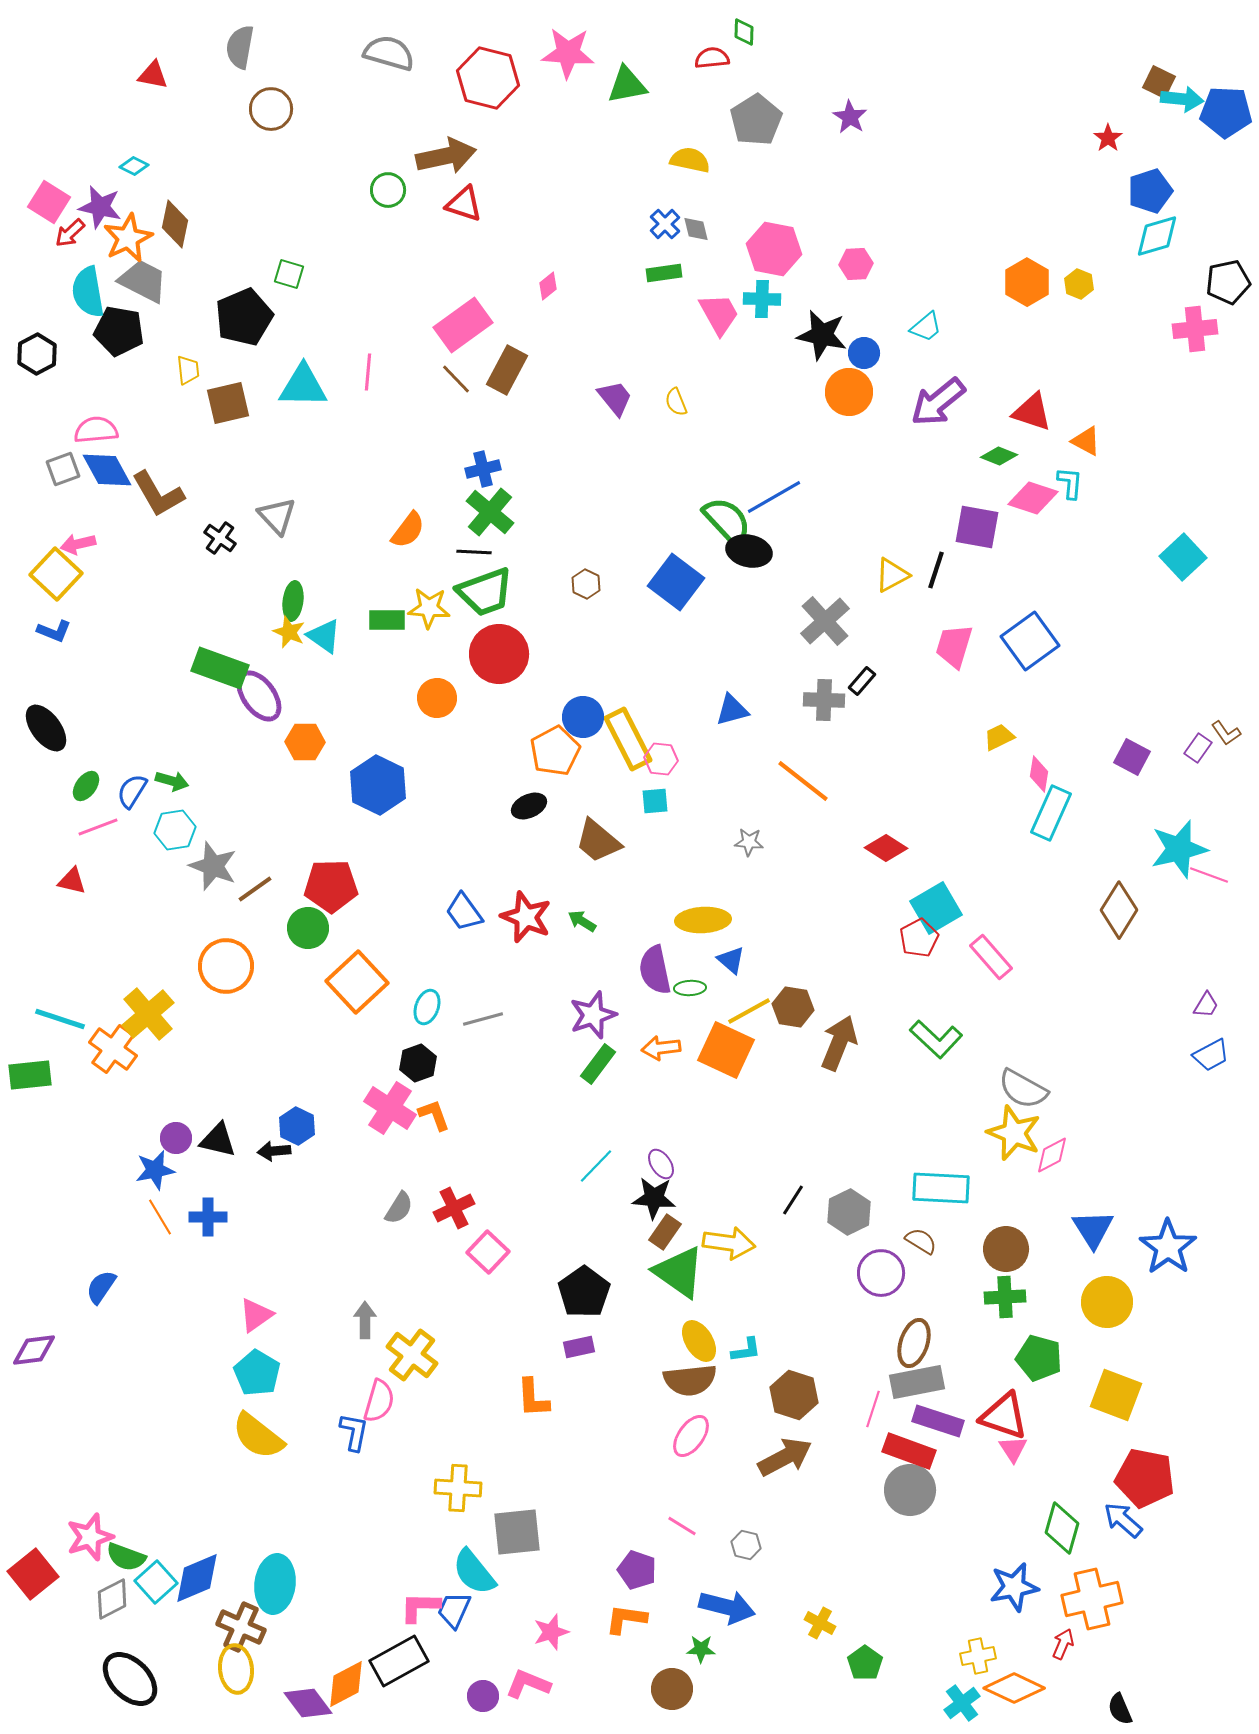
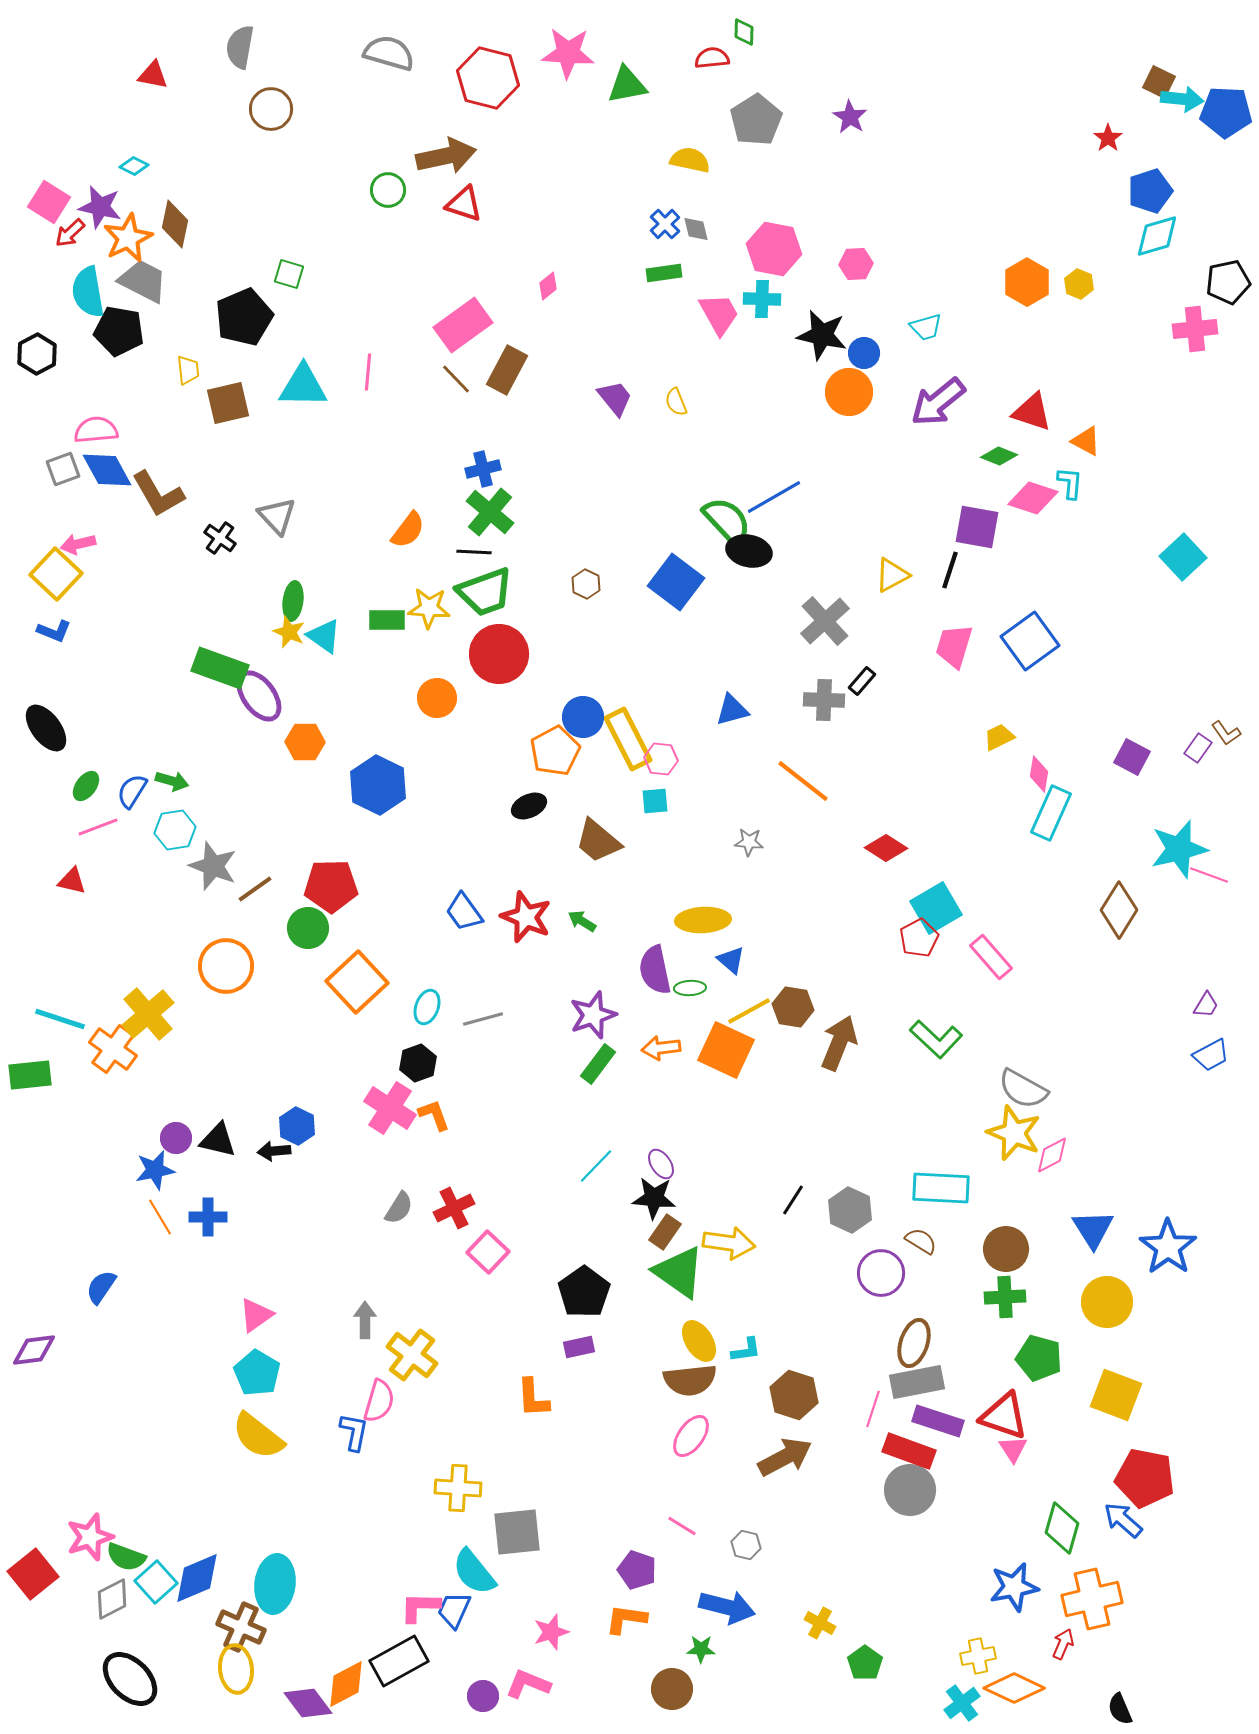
cyan trapezoid at (926, 327): rotated 24 degrees clockwise
black line at (936, 570): moved 14 px right
gray hexagon at (849, 1212): moved 1 px right, 2 px up; rotated 9 degrees counterclockwise
